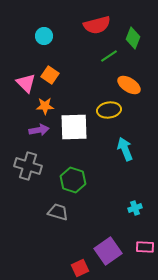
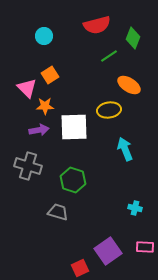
orange square: rotated 24 degrees clockwise
pink triangle: moved 1 px right, 5 px down
cyan cross: rotated 32 degrees clockwise
